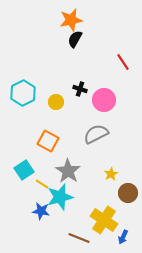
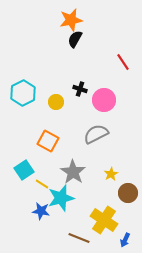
gray star: moved 5 px right, 1 px down
cyan star: moved 1 px right, 1 px down
blue arrow: moved 2 px right, 3 px down
